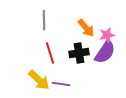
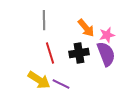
purple semicircle: moved 1 px right, 2 px down; rotated 55 degrees counterclockwise
yellow arrow: rotated 10 degrees counterclockwise
purple line: rotated 18 degrees clockwise
